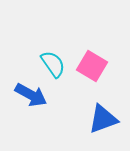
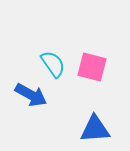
pink square: moved 1 px down; rotated 16 degrees counterclockwise
blue triangle: moved 8 px left, 10 px down; rotated 16 degrees clockwise
